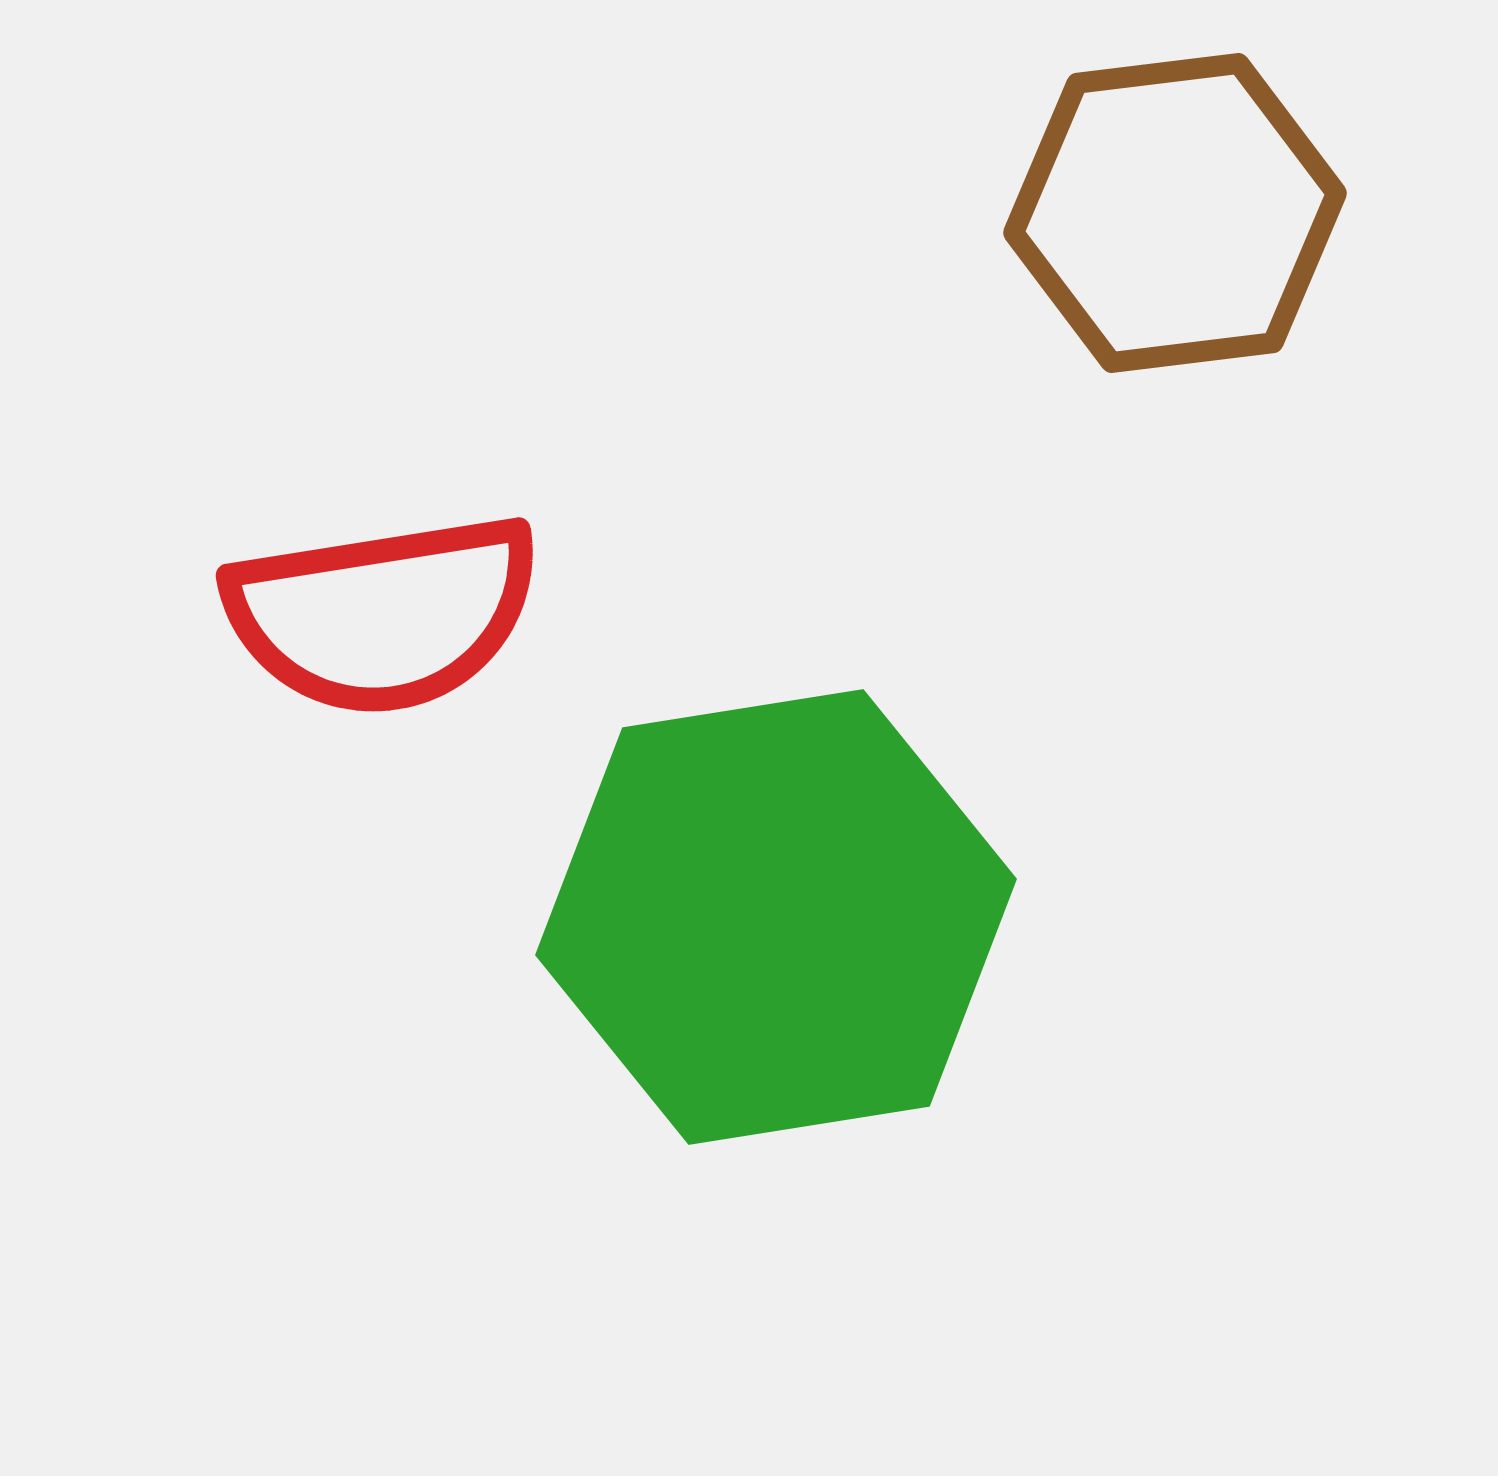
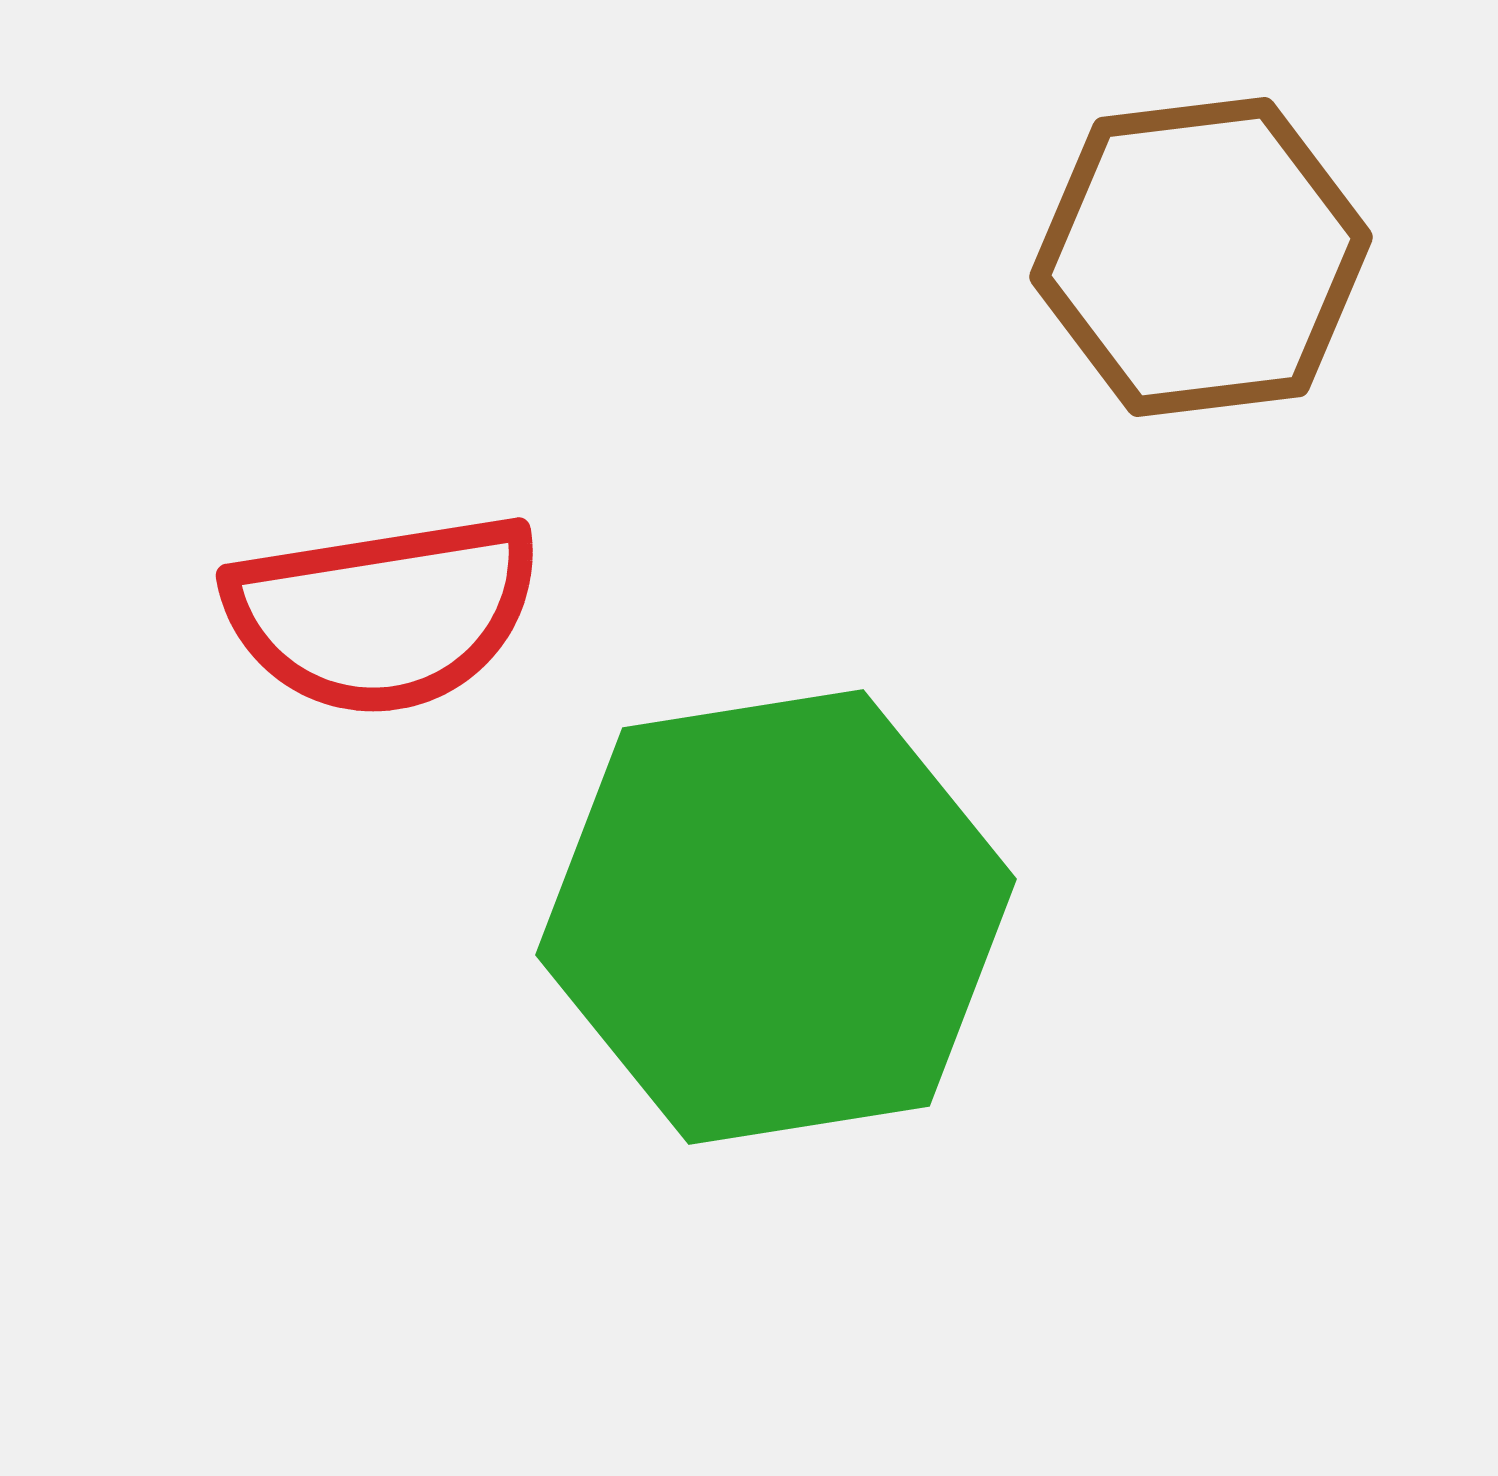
brown hexagon: moved 26 px right, 44 px down
